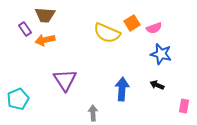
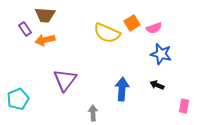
purple triangle: rotated 10 degrees clockwise
